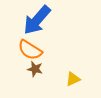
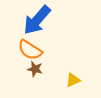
yellow triangle: moved 1 px down
